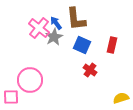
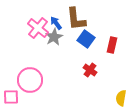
pink cross: moved 1 px left
blue square: moved 4 px right, 6 px up; rotated 12 degrees clockwise
yellow semicircle: rotated 63 degrees counterclockwise
